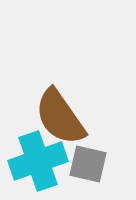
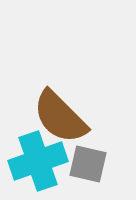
brown semicircle: rotated 10 degrees counterclockwise
